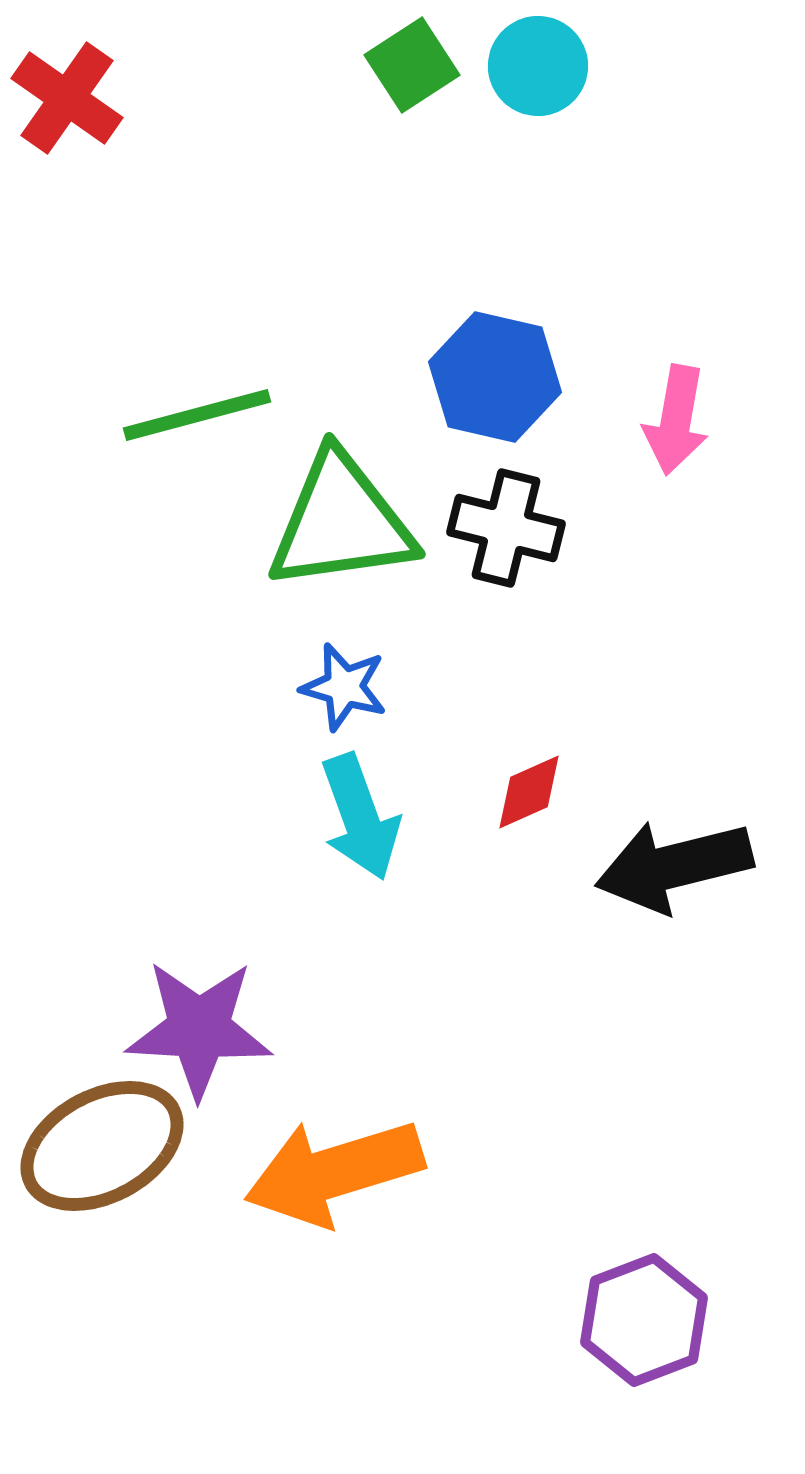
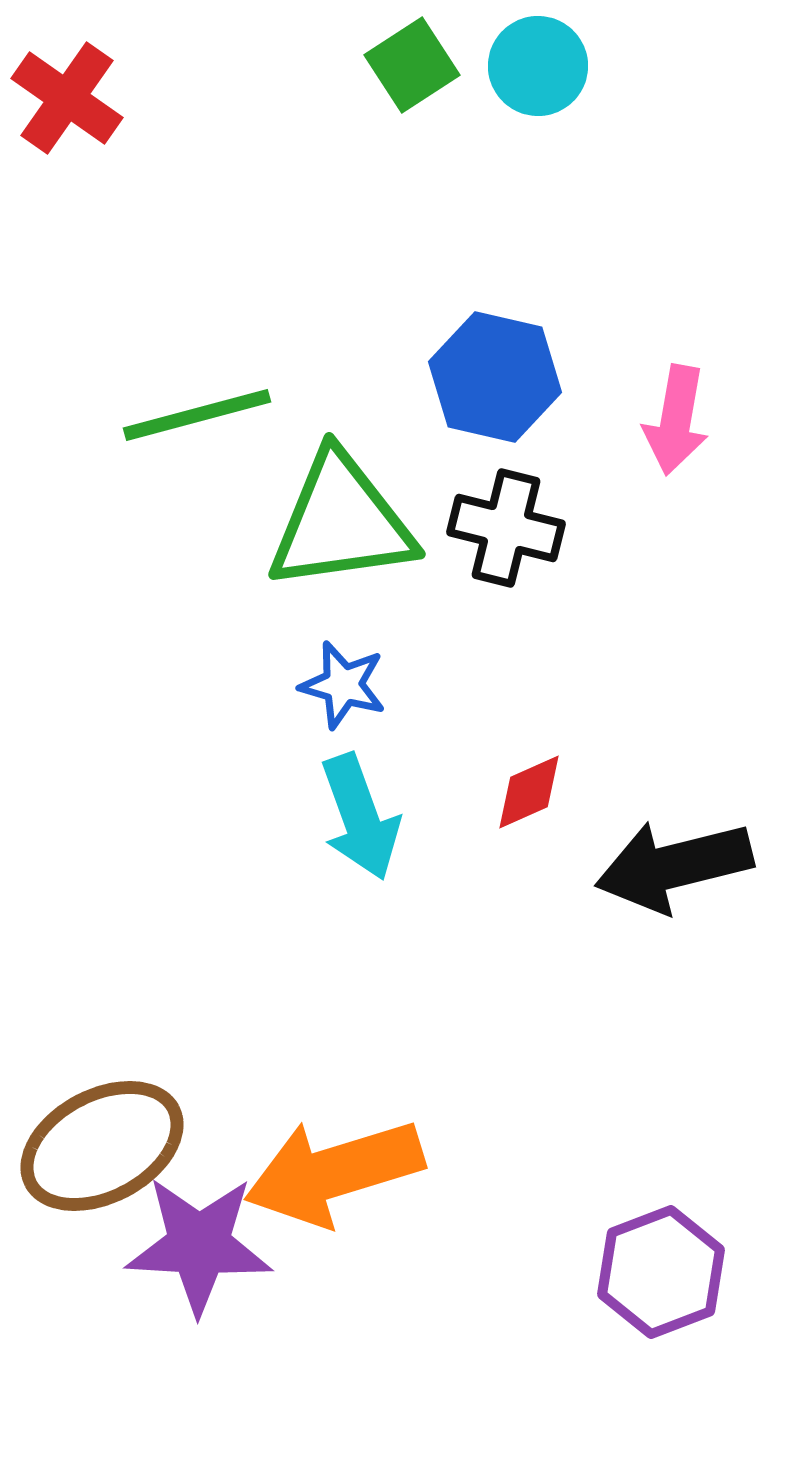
blue star: moved 1 px left, 2 px up
purple star: moved 216 px down
purple hexagon: moved 17 px right, 48 px up
